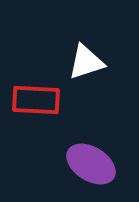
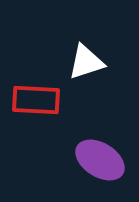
purple ellipse: moved 9 px right, 4 px up
